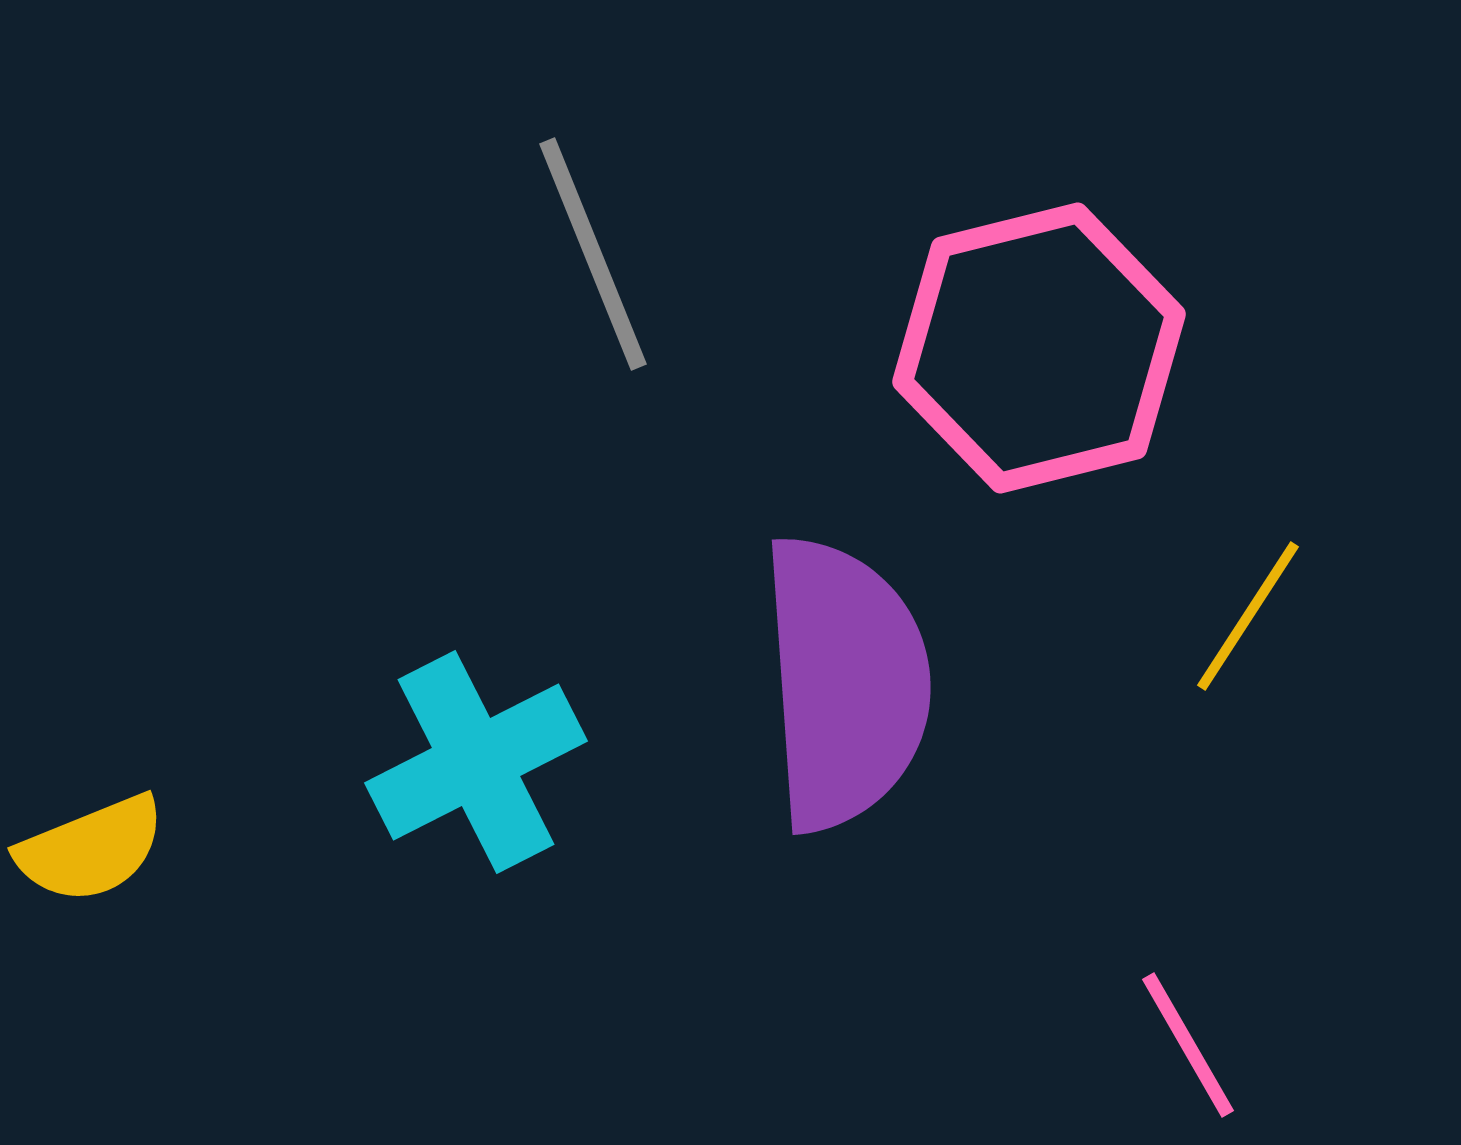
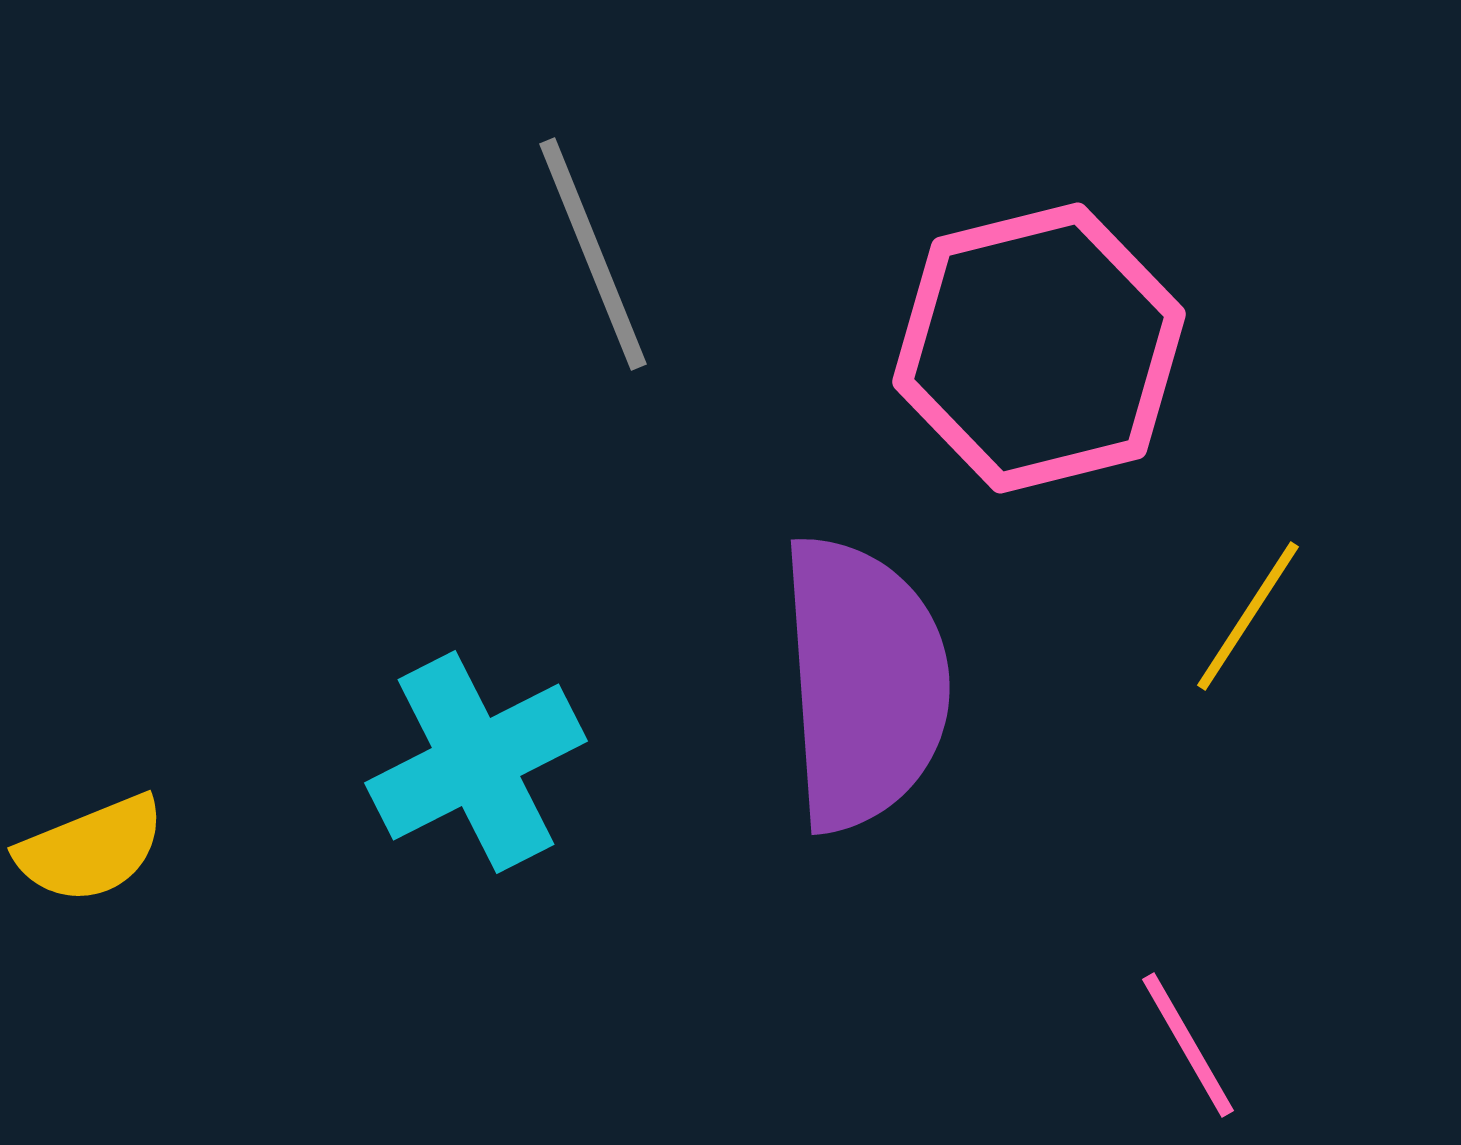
purple semicircle: moved 19 px right
